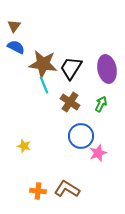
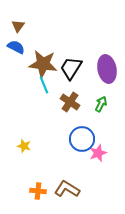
brown triangle: moved 4 px right
blue circle: moved 1 px right, 3 px down
